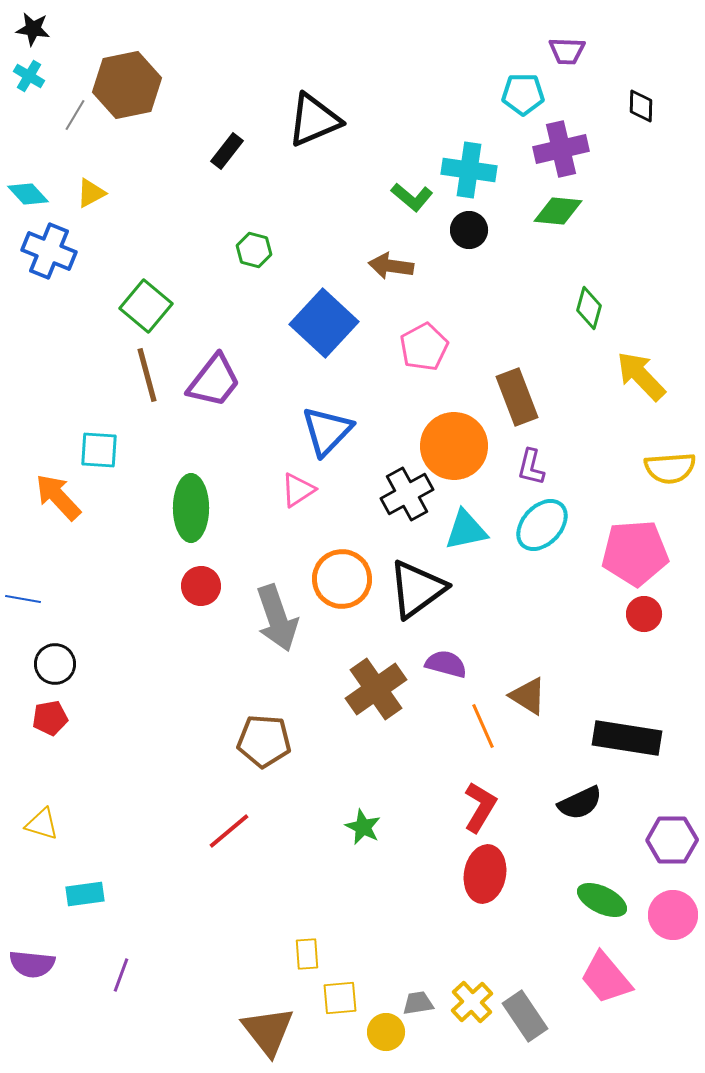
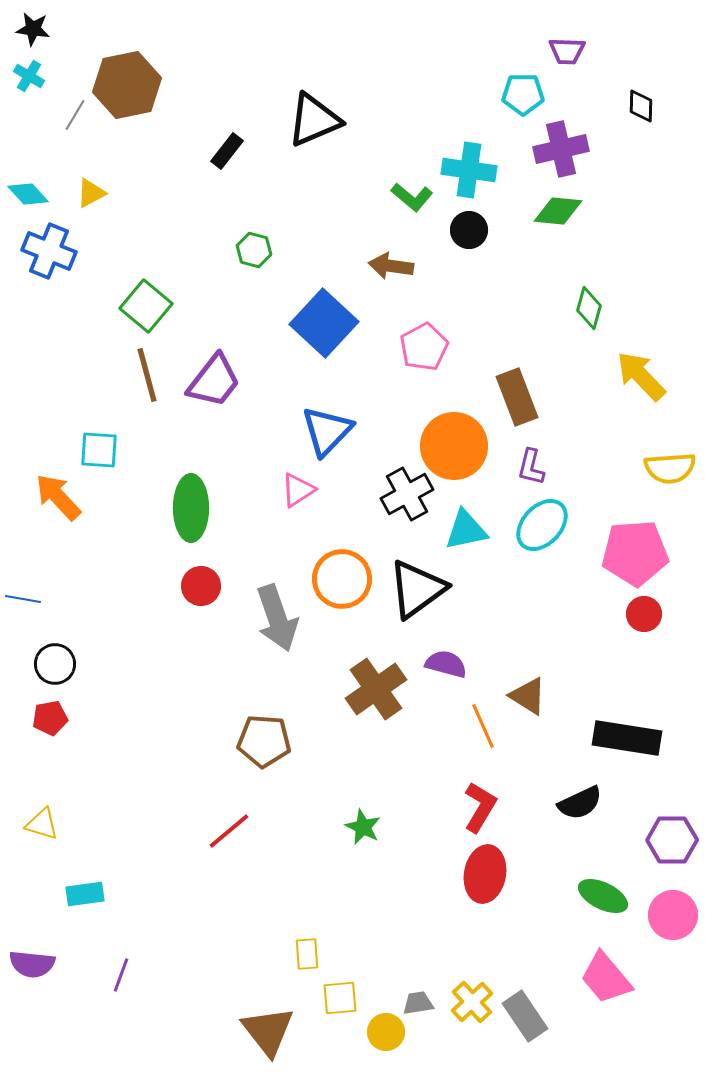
green ellipse at (602, 900): moved 1 px right, 4 px up
